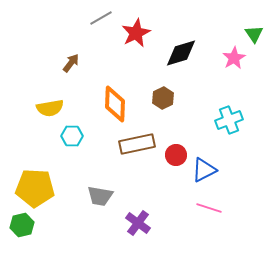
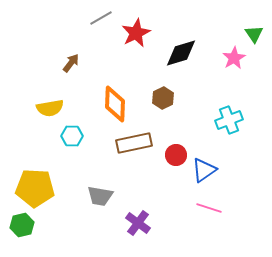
brown rectangle: moved 3 px left, 1 px up
blue triangle: rotated 8 degrees counterclockwise
